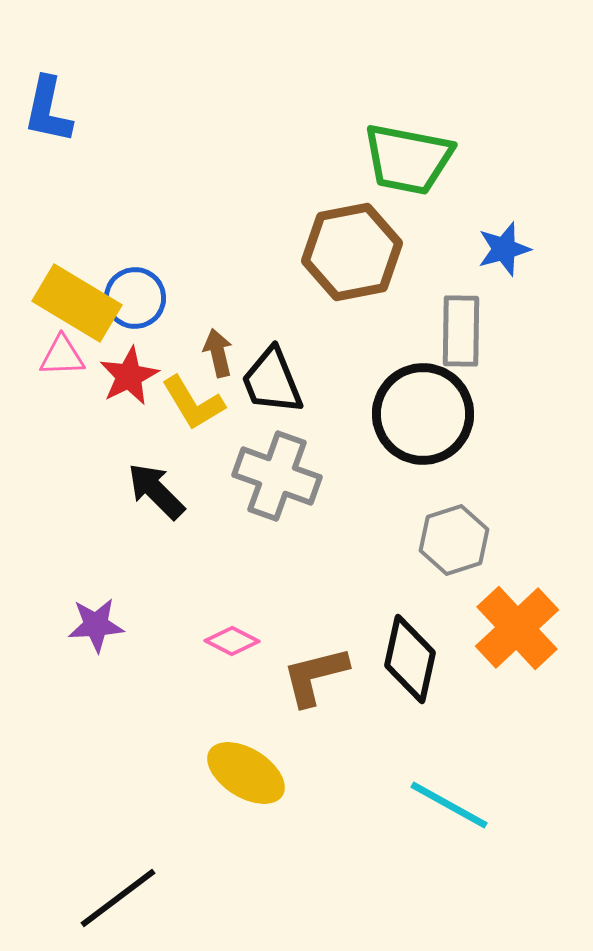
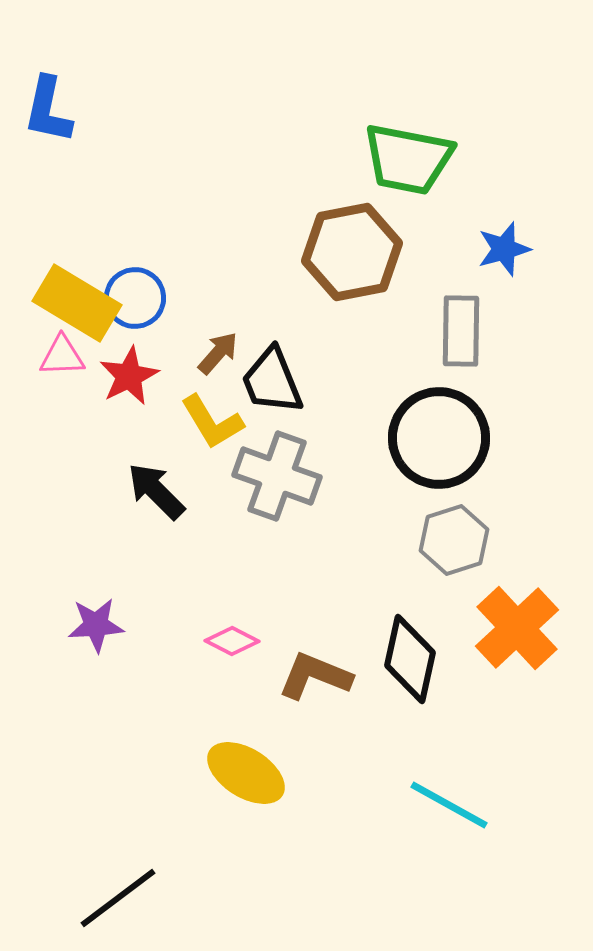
brown arrow: rotated 54 degrees clockwise
yellow L-shape: moved 19 px right, 19 px down
black circle: moved 16 px right, 24 px down
brown L-shape: rotated 36 degrees clockwise
